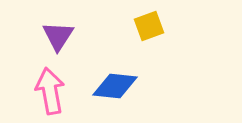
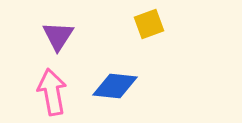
yellow square: moved 2 px up
pink arrow: moved 2 px right, 1 px down
